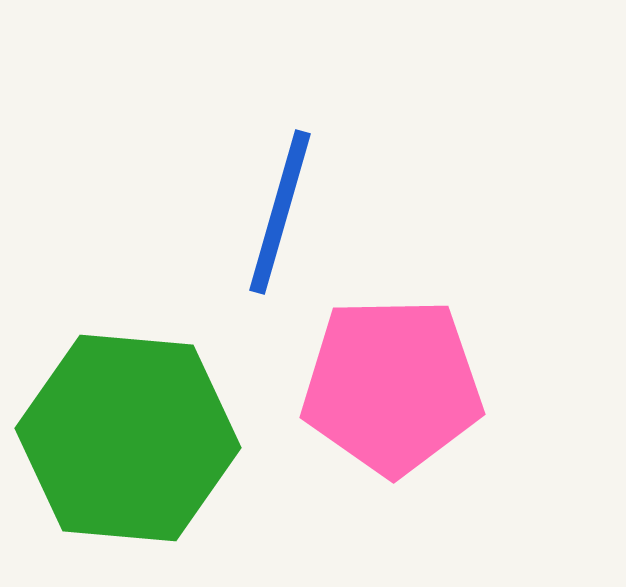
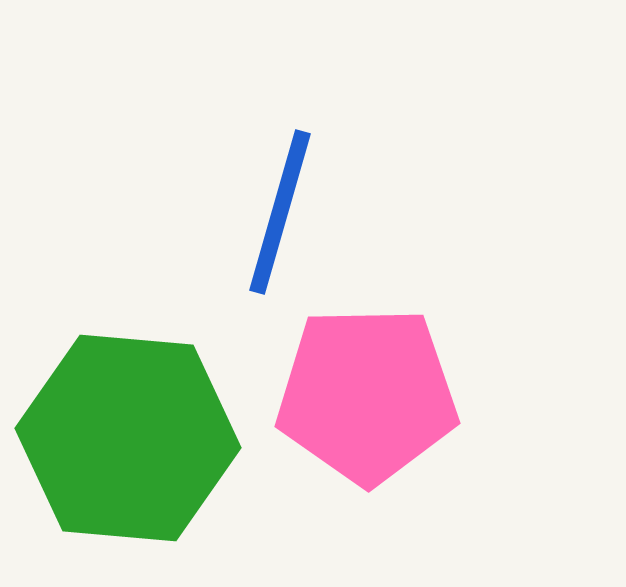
pink pentagon: moved 25 px left, 9 px down
